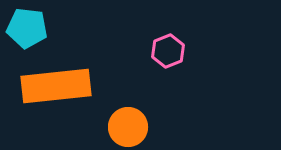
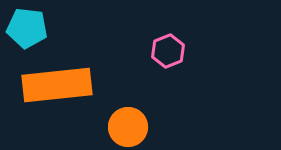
orange rectangle: moved 1 px right, 1 px up
